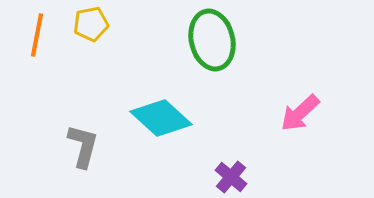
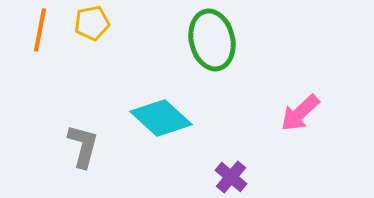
yellow pentagon: moved 1 px right, 1 px up
orange line: moved 3 px right, 5 px up
